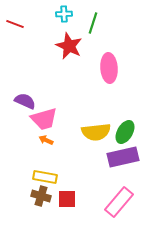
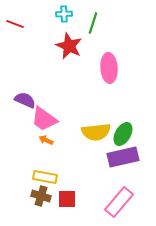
purple semicircle: moved 1 px up
pink trapezoid: rotated 52 degrees clockwise
green ellipse: moved 2 px left, 2 px down
